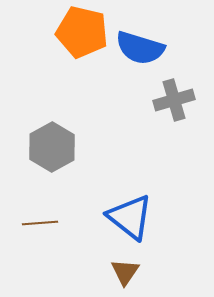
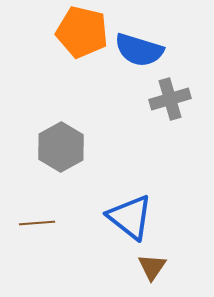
blue semicircle: moved 1 px left, 2 px down
gray cross: moved 4 px left, 1 px up
gray hexagon: moved 9 px right
brown line: moved 3 px left
brown triangle: moved 27 px right, 5 px up
